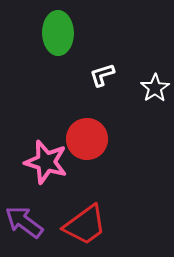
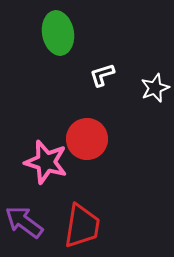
green ellipse: rotated 9 degrees counterclockwise
white star: rotated 12 degrees clockwise
red trapezoid: moved 3 px left, 1 px down; rotated 45 degrees counterclockwise
